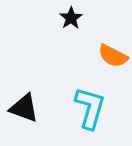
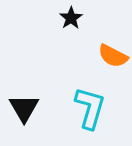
black triangle: rotated 40 degrees clockwise
